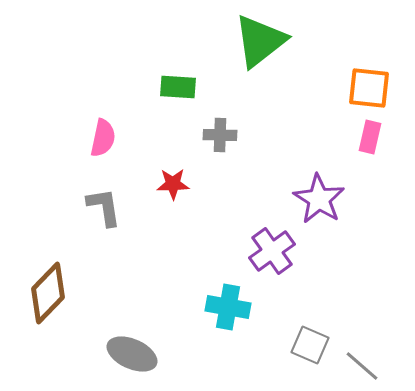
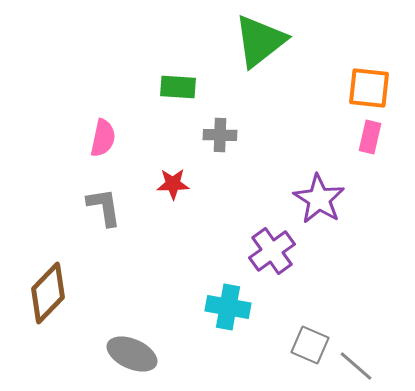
gray line: moved 6 px left
